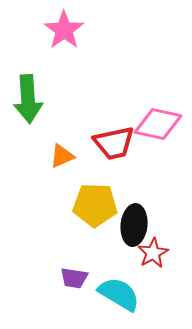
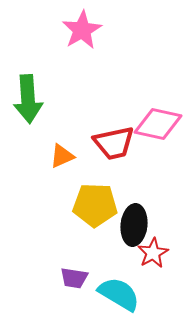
pink star: moved 18 px right; rotated 6 degrees clockwise
